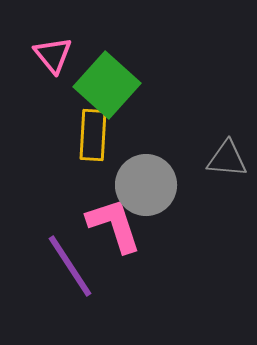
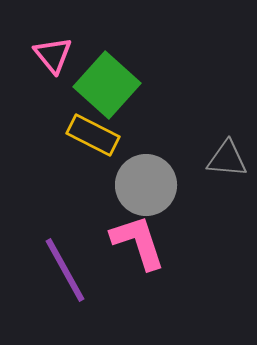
yellow rectangle: rotated 66 degrees counterclockwise
pink L-shape: moved 24 px right, 17 px down
purple line: moved 5 px left, 4 px down; rotated 4 degrees clockwise
